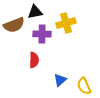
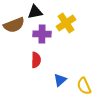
yellow cross: rotated 18 degrees counterclockwise
red semicircle: moved 2 px right
